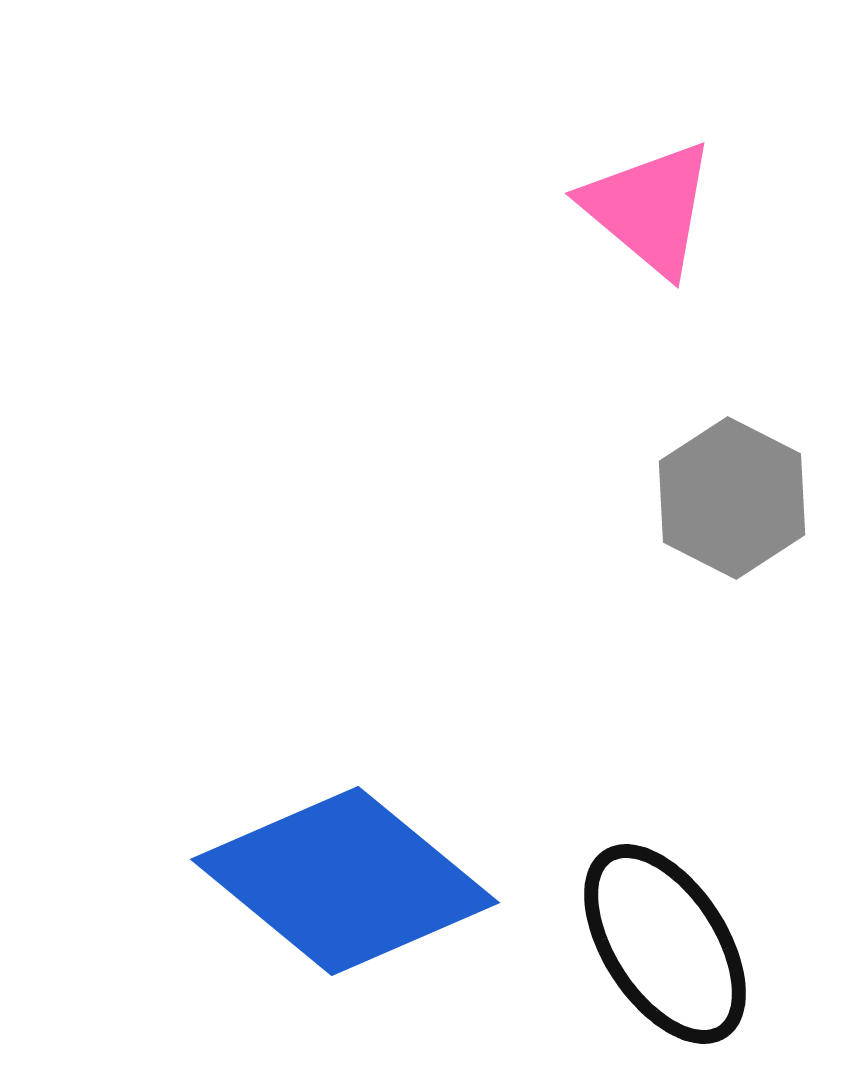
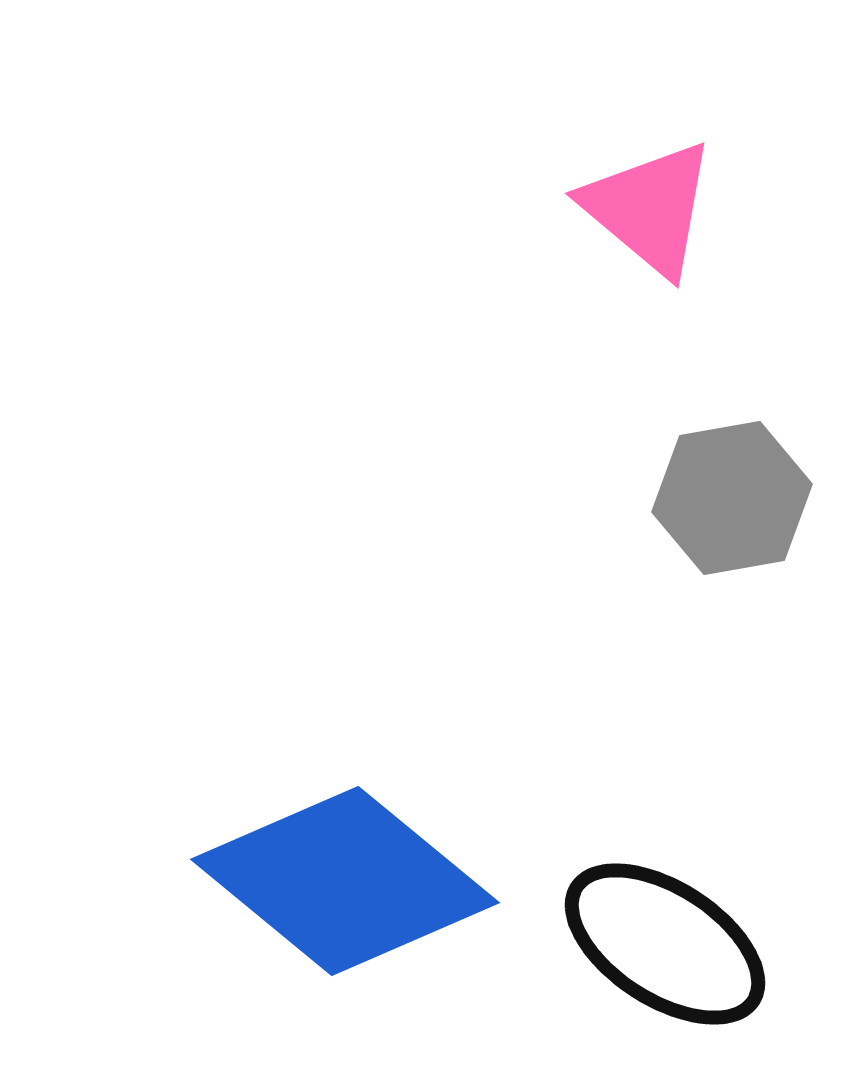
gray hexagon: rotated 23 degrees clockwise
black ellipse: rotated 24 degrees counterclockwise
